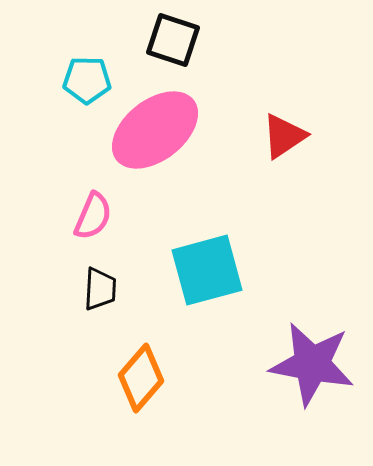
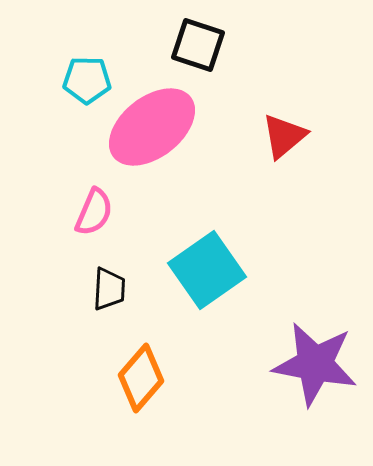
black square: moved 25 px right, 5 px down
pink ellipse: moved 3 px left, 3 px up
red triangle: rotated 6 degrees counterclockwise
pink semicircle: moved 1 px right, 4 px up
cyan square: rotated 20 degrees counterclockwise
black trapezoid: moved 9 px right
purple star: moved 3 px right
